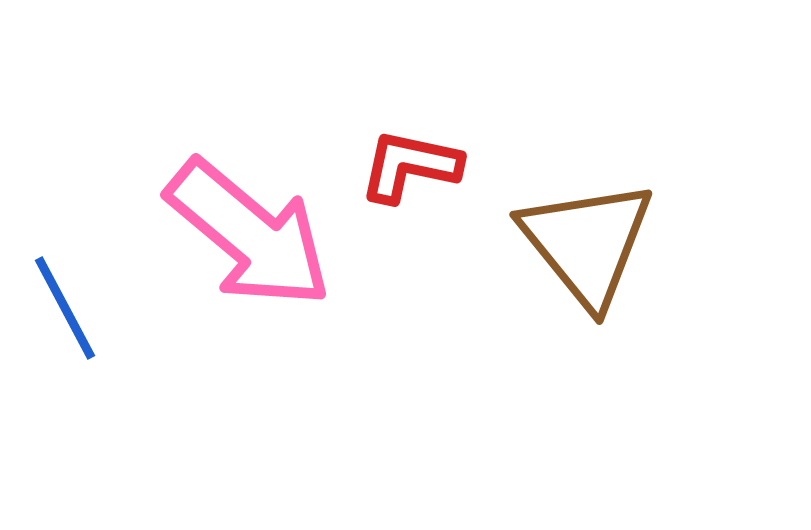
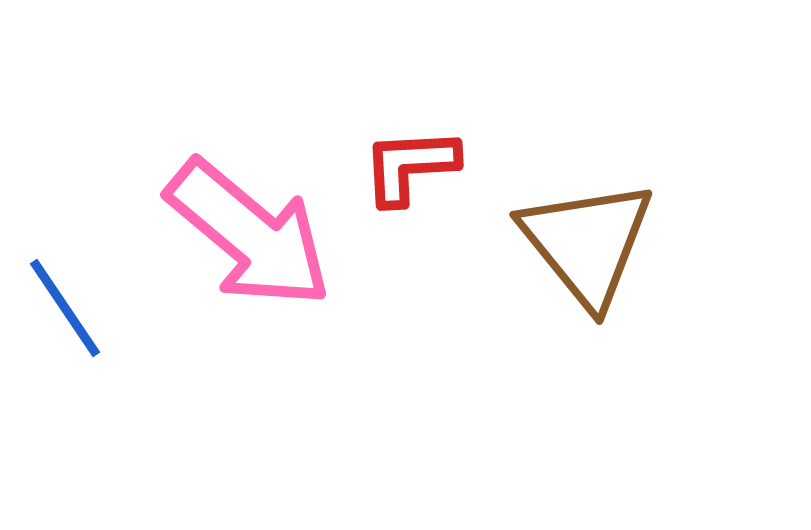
red L-shape: rotated 15 degrees counterclockwise
blue line: rotated 6 degrees counterclockwise
